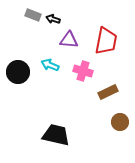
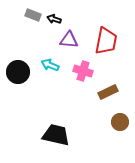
black arrow: moved 1 px right
